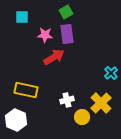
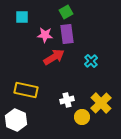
cyan cross: moved 20 px left, 12 px up
